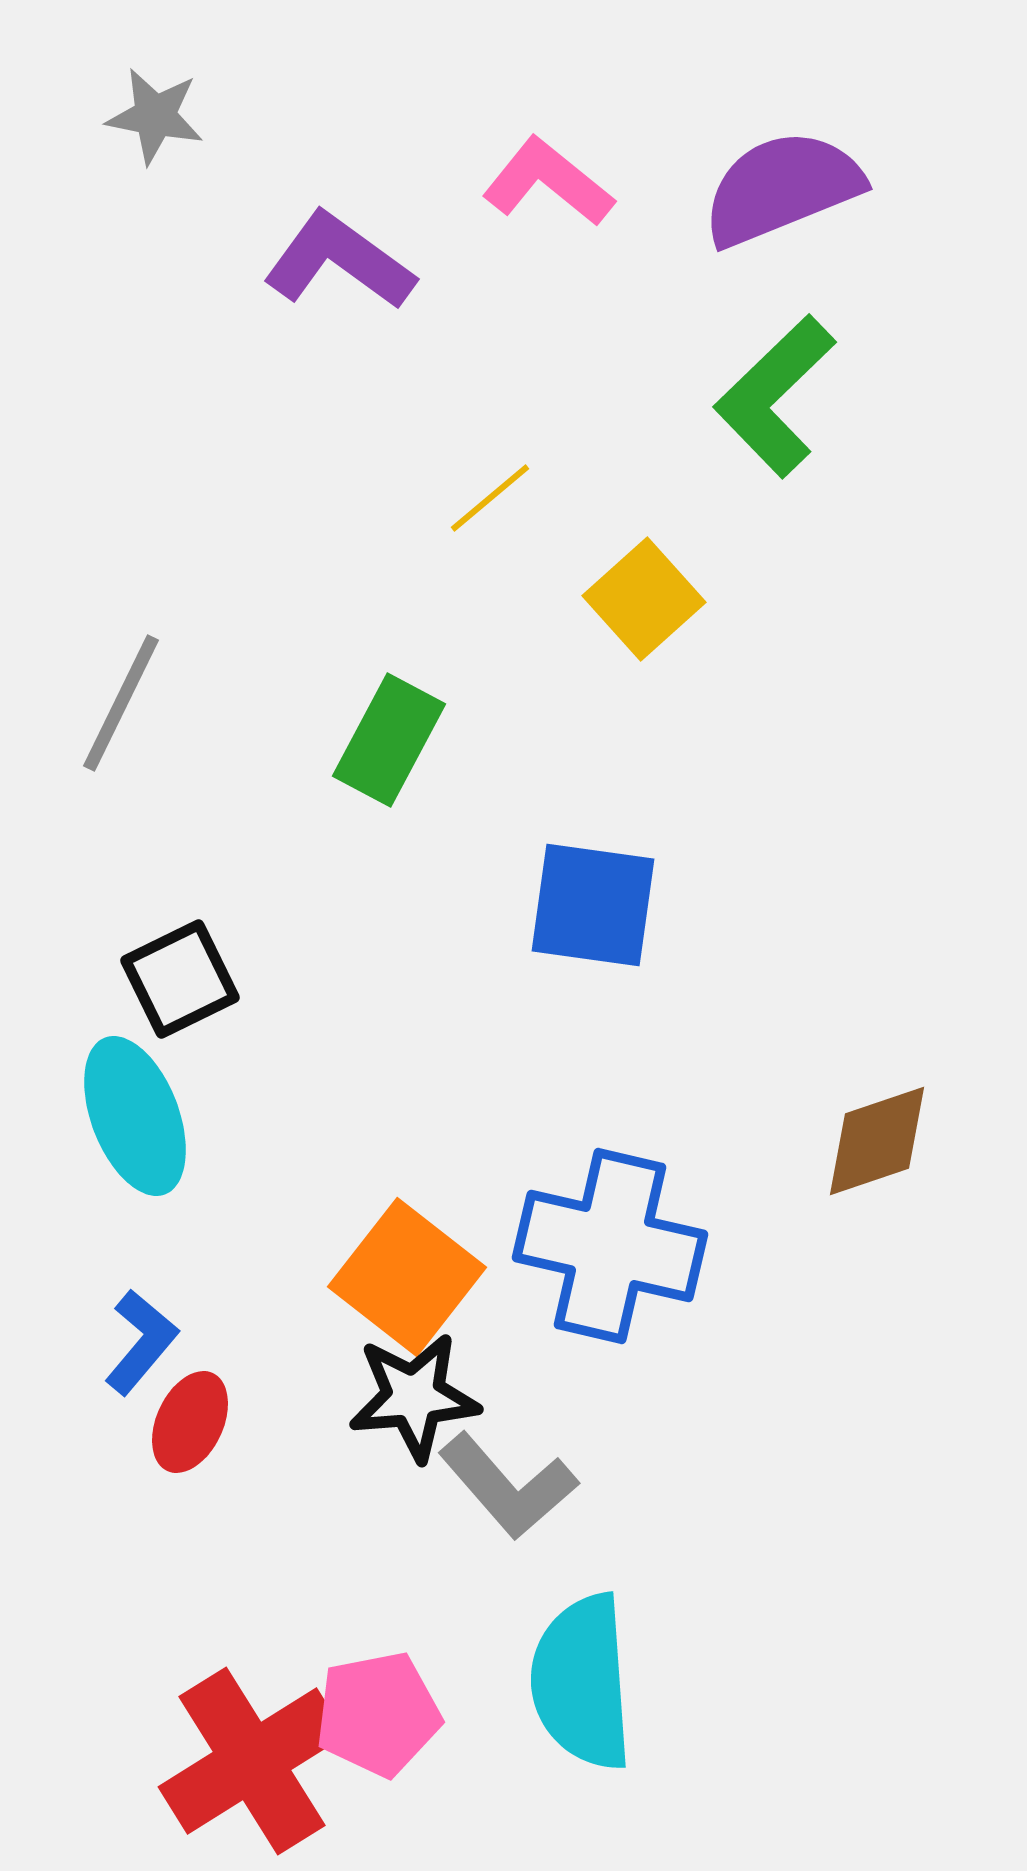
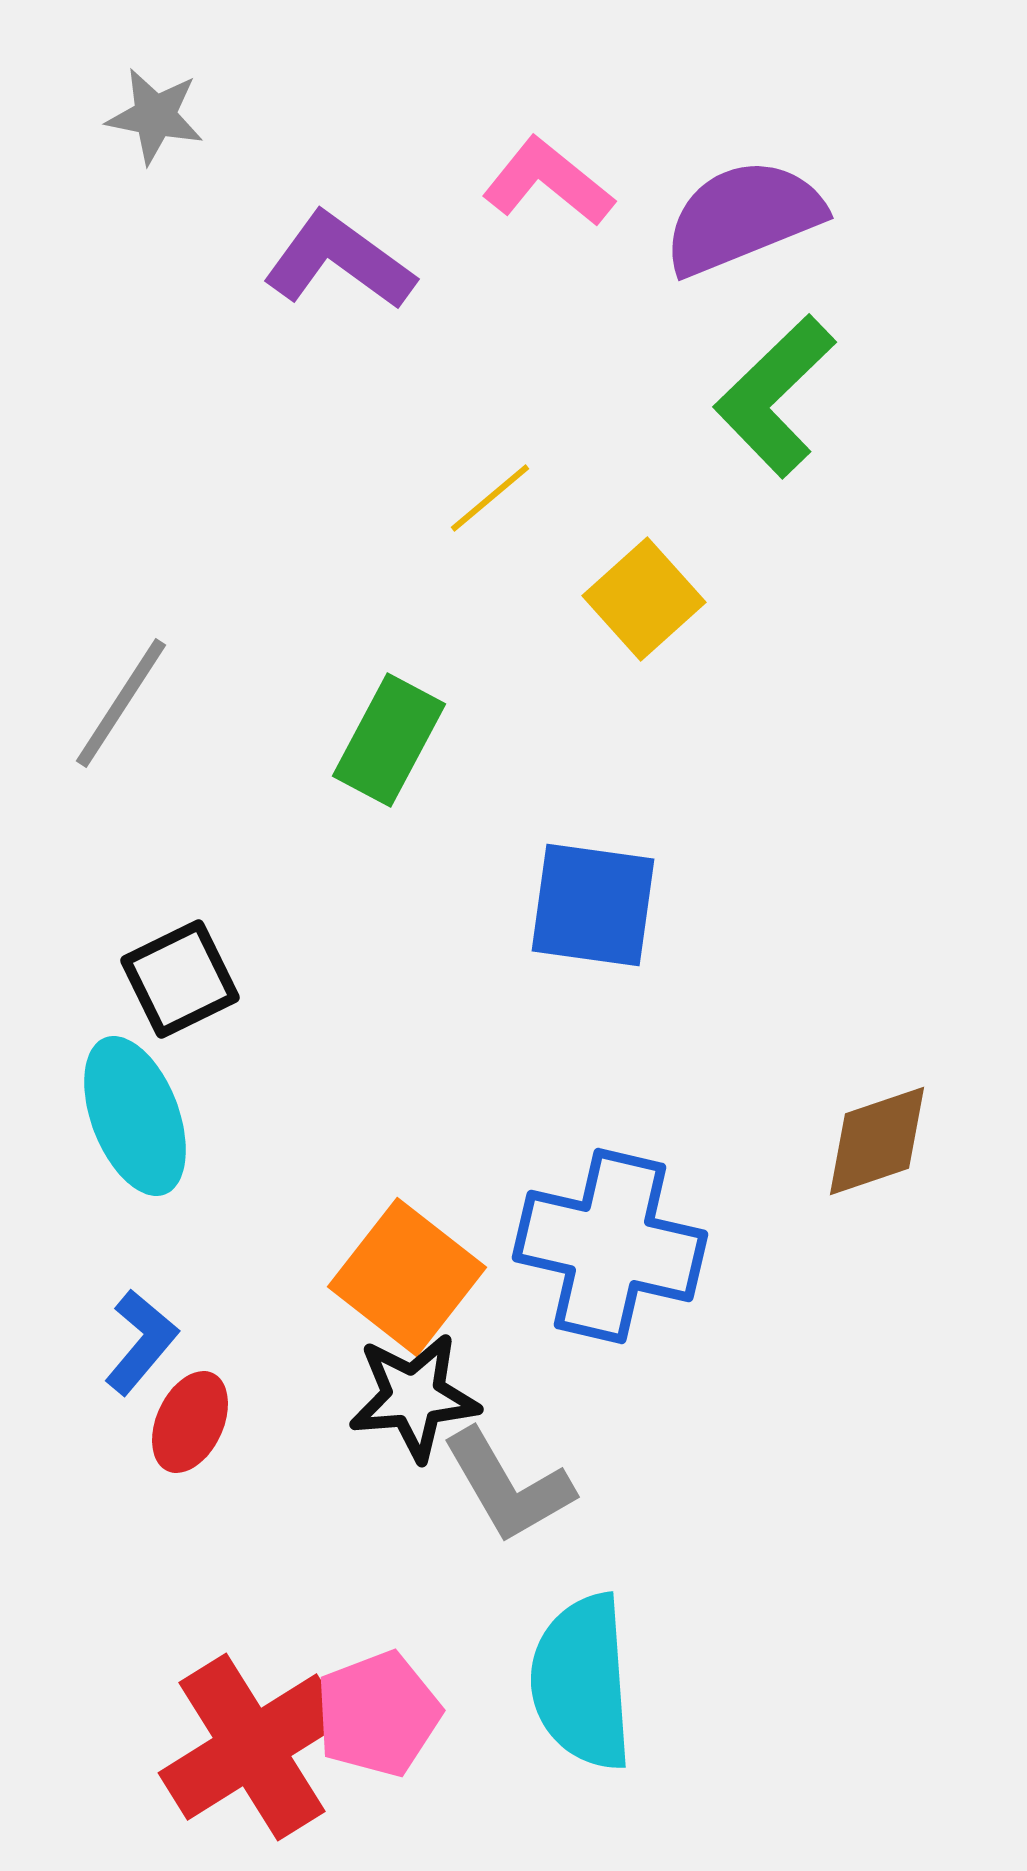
purple semicircle: moved 39 px left, 29 px down
gray line: rotated 7 degrees clockwise
gray L-shape: rotated 11 degrees clockwise
pink pentagon: rotated 10 degrees counterclockwise
red cross: moved 14 px up
